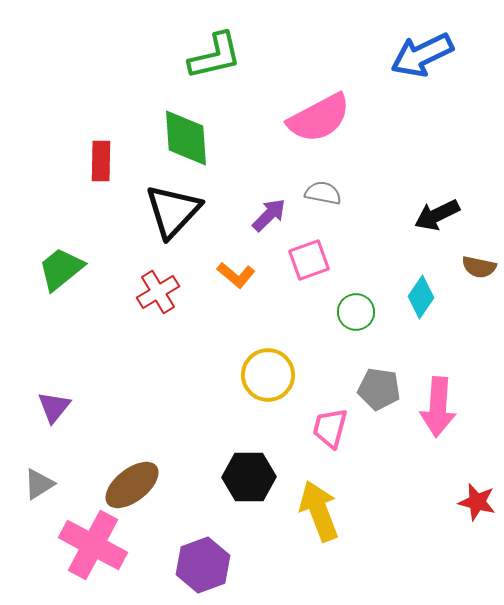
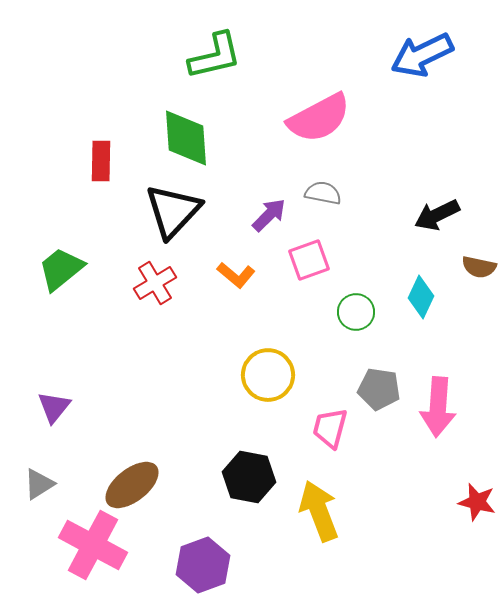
red cross: moved 3 px left, 9 px up
cyan diamond: rotated 9 degrees counterclockwise
black hexagon: rotated 12 degrees clockwise
